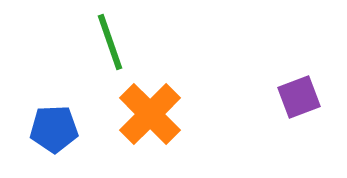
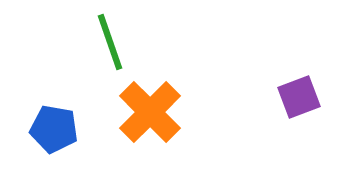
orange cross: moved 2 px up
blue pentagon: rotated 12 degrees clockwise
